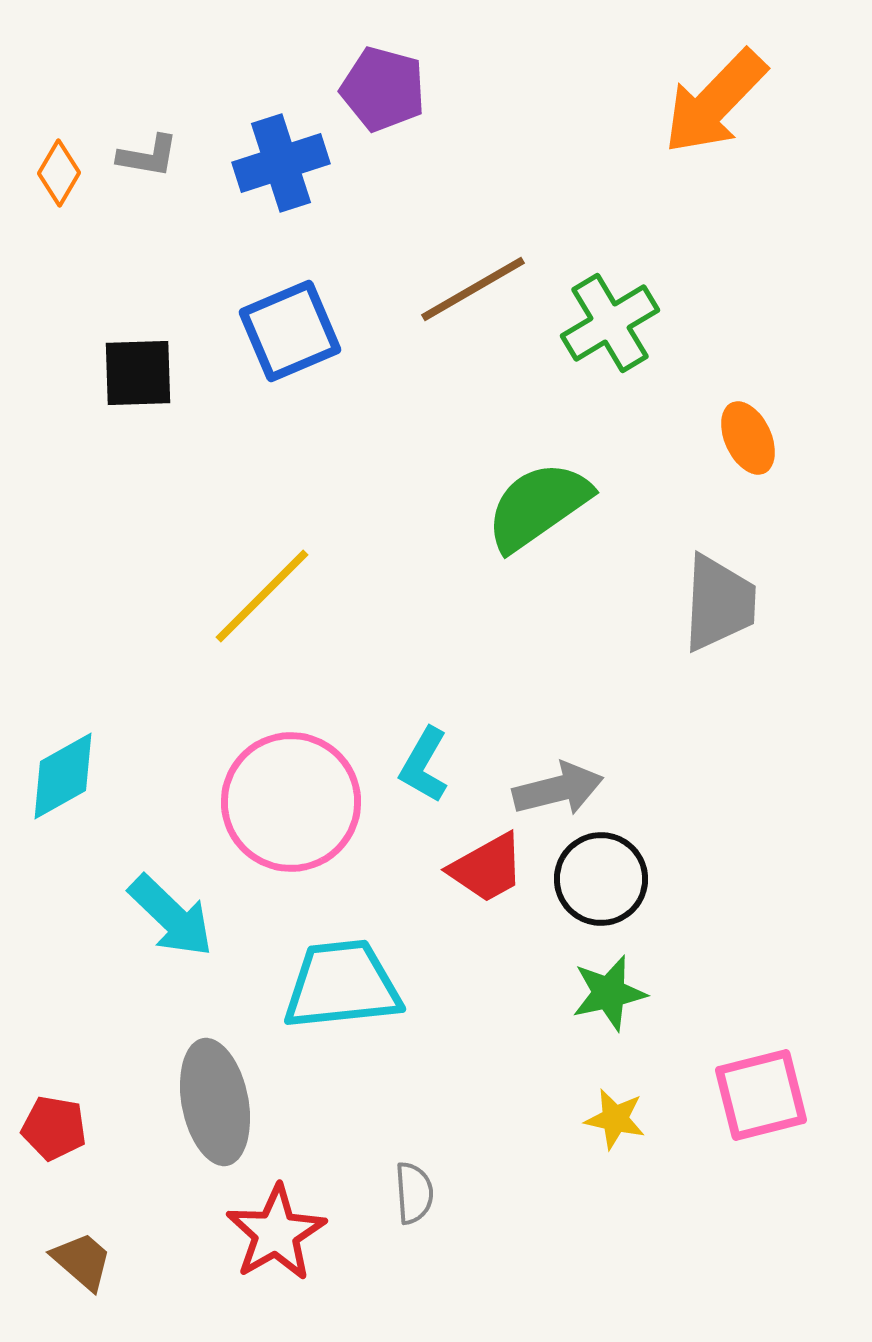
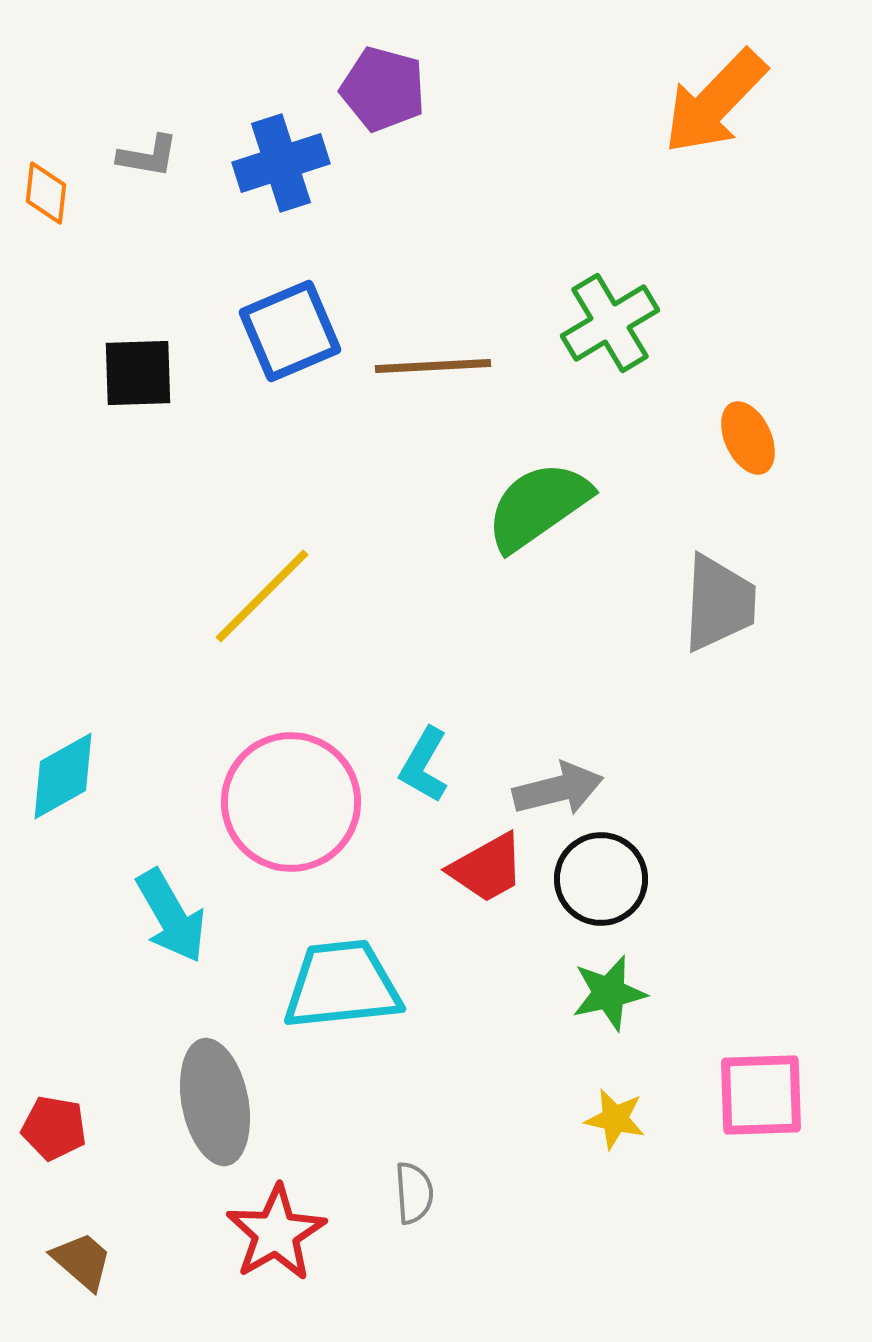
orange diamond: moved 13 px left, 20 px down; rotated 24 degrees counterclockwise
brown line: moved 40 px left, 77 px down; rotated 27 degrees clockwise
cyan arrow: rotated 16 degrees clockwise
pink square: rotated 12 degrees clockwise
